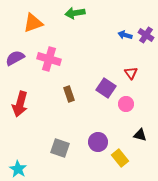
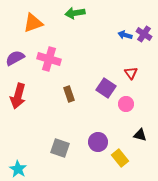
purple cross: moved 2 px left, 1 px up
red arrow: moved 2 px left, 8 px up
